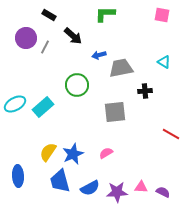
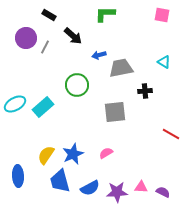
yellow semicircle: moved 2 px left, 3 px down
